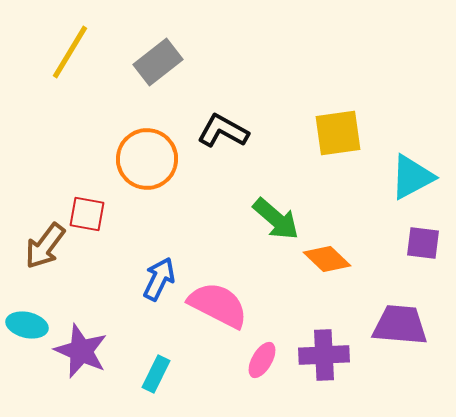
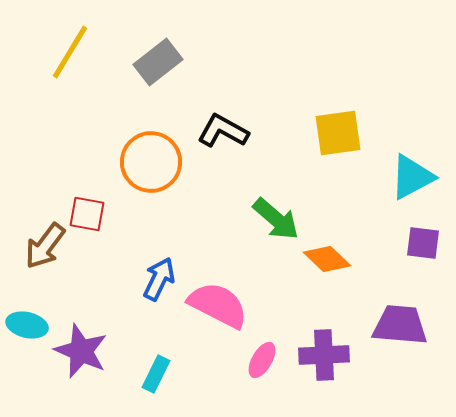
orange circle: moved 4 px right, 3 px down
